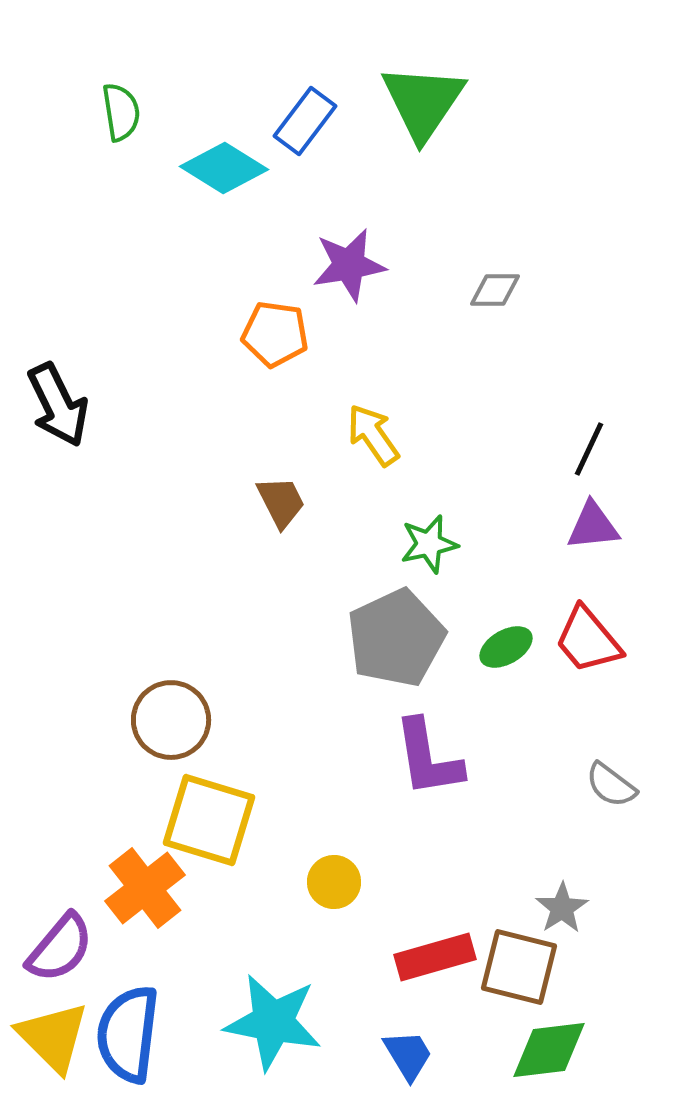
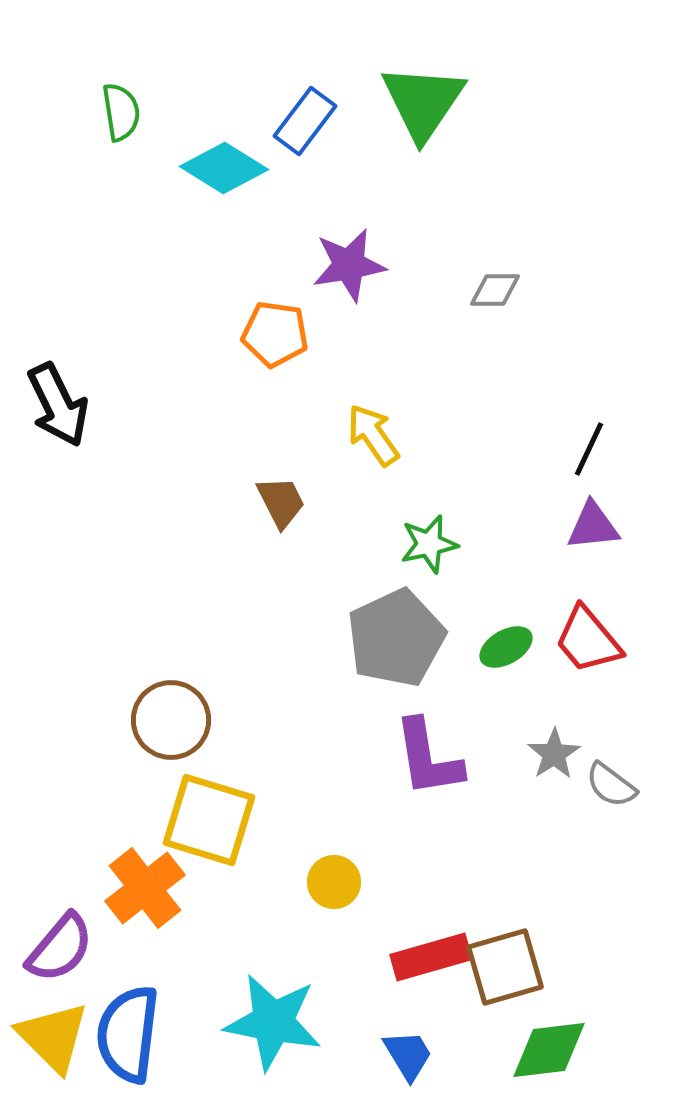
gray star: moved 8 px left, 154 px up
red rectangle: moved 4 px left
brown square: moved 14 px left; rotated 30 degrees counterclockwise
